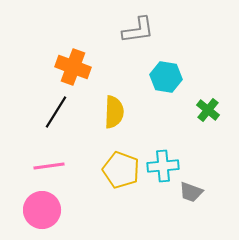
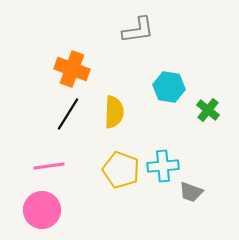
orange cross: moved 1 px left, 2 px down
cyan hexagon: moved 3 px right, 10 px down
black line: moved 12 px right, 2 px down
